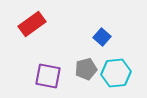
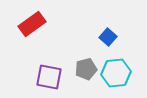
blue square: moved 6 px right
purple square: moved 1 px right, 1 px down
